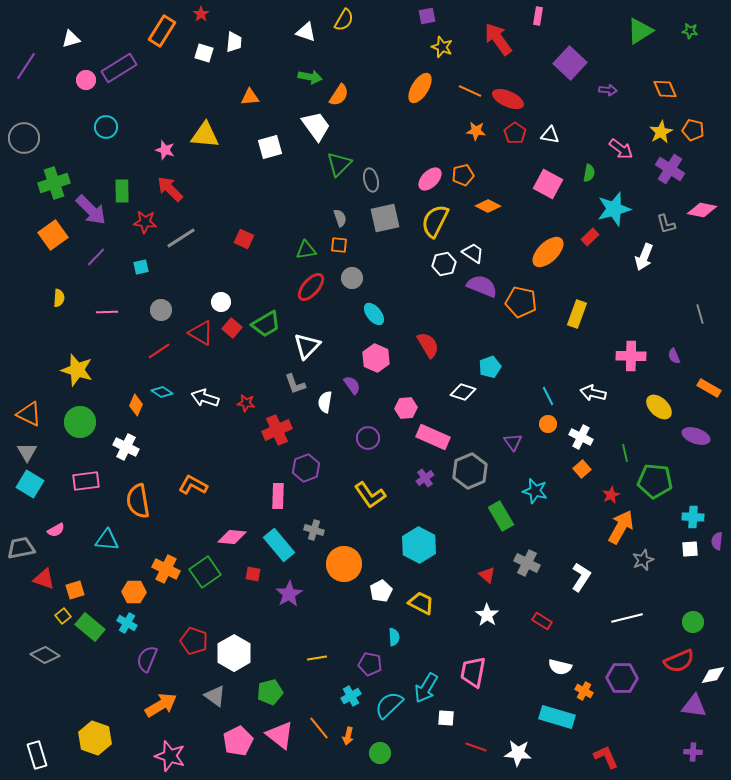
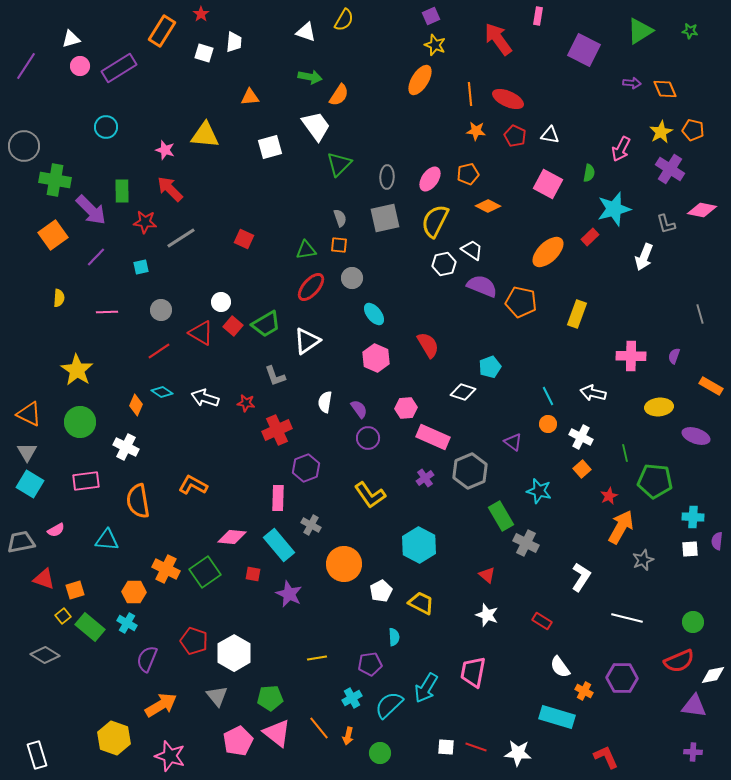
purple square at (427, 16): moved 4 px right; rotated 12 degrees counterclockwise
yellow star at (442, 47): moved 7 px left, 2 px up
purple square at (570, 63): moved 14 px right, 13 px up; rotated 16 degrees counterclockwise
pink circle at (86, 80): moved 6 px left, 14 px up
orange ellipse at (420, 88): moved 8 px up
purple arrow at (608, 90): moved 24 px right, 7 px up
orange line at (470, 91): moved 3 px down; rotated 60 degrees clockwise
red pentagon at (515, 133): moved 3 px down; rotated 10 degrees counterclockwise
gray circle at (24, 138): moved 8 px down
pink arrow at (621, 149): rotated 80 degrees clockwise
orange pentagon at (463, 175): moved 5 px right, 1 px up
pink ellipse at (430, 179): rotated 10 degrees counterclockwise
gray ellipse at (371, 180): moved 16 px right, 3 px up; rotated 15 degrees clockwise
green cross at (54, 183): moved 1 px right, 3 px up; rotated 28 degrees clockwise
white trapezoid at (473, 253): moved 1 px left, 3 px up
red square at (232, 328): moved 1 px right, 2 px up
white triangle at (307, 346): moved 5 px up; rotated 12 degrees clockwise
purple semicircle at (674, 356): rotated 42 degrees clockwise
yellow star at (77, 370): rotated 16 degrees clockwise
gray L-shape at (295, 384): moved 20 px left, 8 px up
purple semicircle at (352, 385): moved 7 px right, 24 px down
orange rectangle at (709, 388): moved 2 px right, 2 px up
yellow ellipse at (659, 407): rotated 48 degrees counterclockwise
purple triangle at (513, 442): rotated 18 degrees counterclockwise
cyan star at (535, 491): moved 4 px right
red star at (611, 495): moved 2 px left, 1 px down
pink rectangle at (278, 496): moved 2 px down
gray cross at (314, 530): moved 3 px left, 5 px up; rotated 12 degrees clockwise
gray trapezoid at (21, 548): moved 6 px up
gray cross at (527, 563): moved 1 px left, 20 px up
purple star at (289, 594): rotated 16 degrees counterclockwise
white star at (487, 615): rotated 15 degrees counterclockwise
white line at (627, 618): rotated 28 degrees clockwise
purple pentagon at (370, 664): rotated 20 degrees counterclockwise
white semicircle at (560, 667): rotated 40 degrees clockwise
green pentagon at (270, 692): moved 6 px down; rotated 10 degrees clockwise
gray triangle at (215, 696): moved 2 px right; rotated 15 degrees clockwise
cyan cross at (351, 696): moved 1 px right, 2 px down
white square at (446, 718): moved 29 px down
pink triangle at (280, 735): moved 3 px left, 2 px up
yellow hexagon at (95, 738): moved 19 px right
